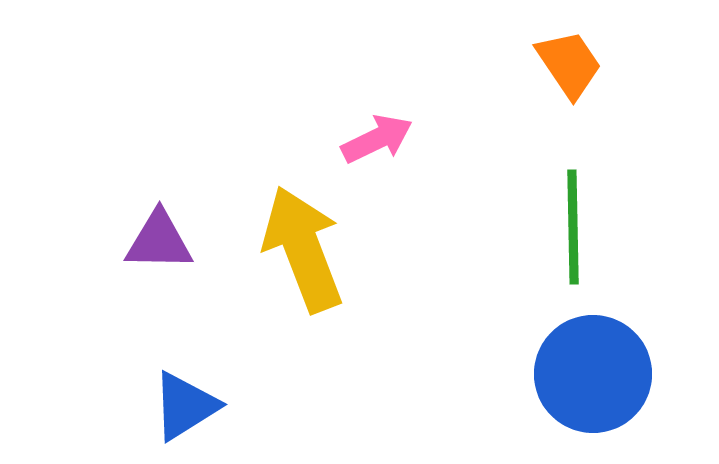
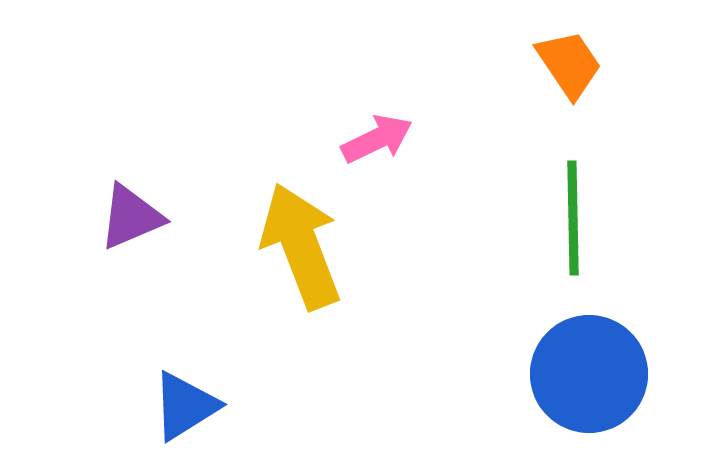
green line: moved 9 px up
purple triangle: moved 28 px left, 24 px up; rotated 24 degrees counterclockwise
yellow arrow: moved 2 px left, 3 px up
blue circle: moved 4 px left
